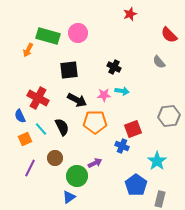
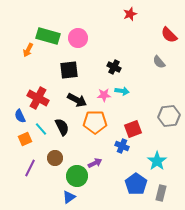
pink circle: moved 5 px down
blue pentagon: moved 1 px up
gray rectangle: moved 1 px right, 6 px up
